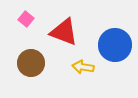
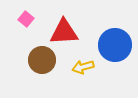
red triangle: rotated 24 degrees counterclockwise
brown circle: moved 11 px right, 3 px up
yellow arrow: rotated 25 degrees counterclockwise
